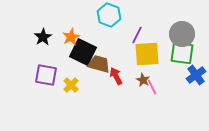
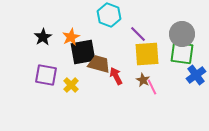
purple line: moved 1 px right, 1 px up; rotated 72 degrees counterclockwise
black square: rotated 36 degrees counterclockwise
